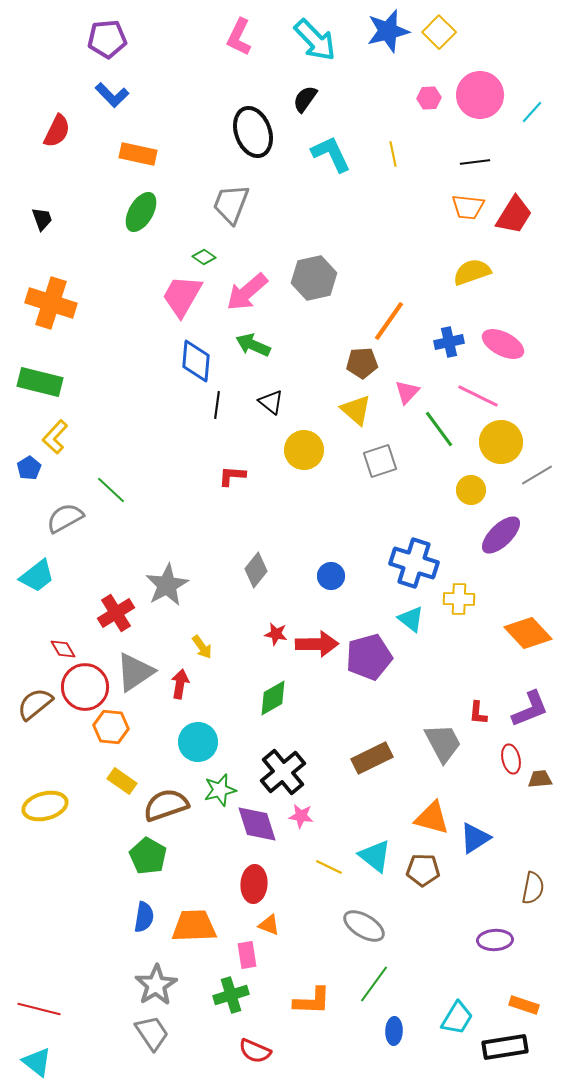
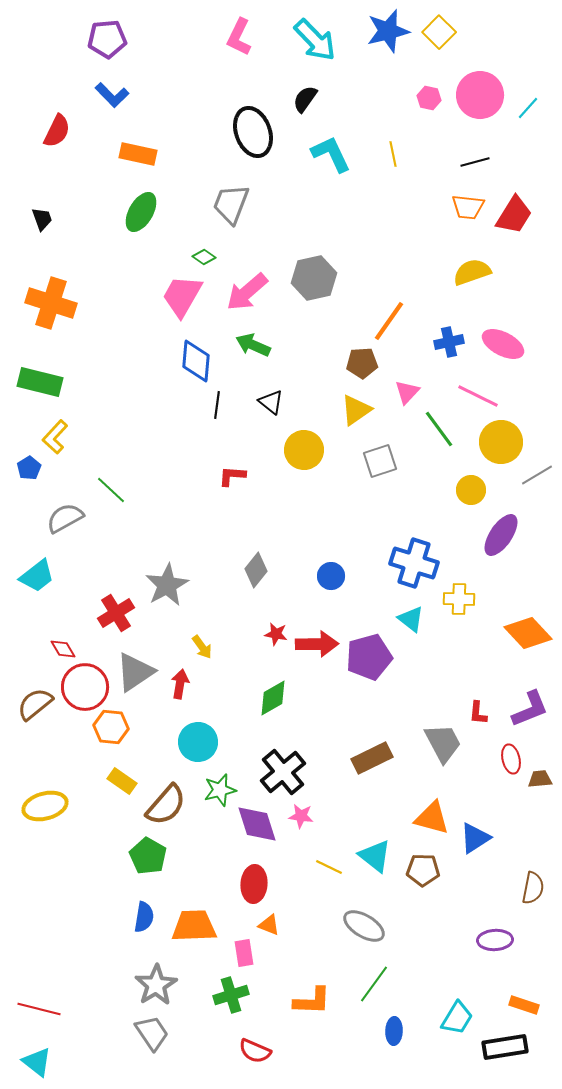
pink hexagon at (429, 98): rotated 15 degrees clockwise
cyan line at (532, 112): moved 4 px left, 4 px up
black line at (475, 162): rotated 8 degrees counterclockwise
yellow triangle at (356, 410): rotated 44 degrees clockwise
purple ellipse at (501, 535): rotated 12 degrees counterclockwise
brown semicircle at (166, 805): rotated 150 degrees clockwise
pink rectangle at (247, 955): moved 3 px left, 2 px up
